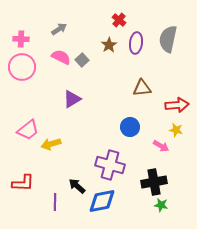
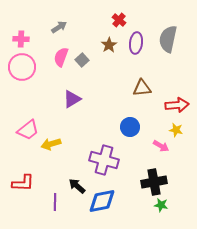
gray arrow: moved 2 px up
pink semicircle: rotated 96 degrees counterclockwise
purple cross: moved 6 px left, 5 px up
